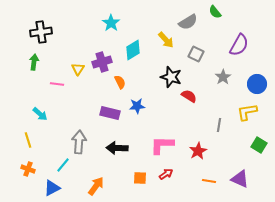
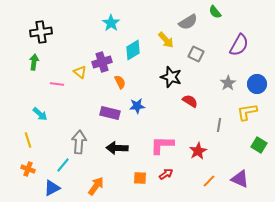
yellow triangle: moved 2 px right, 3 px down; rotated 24 degrees counterclockwise
gray star: moved 5 px right, 6 px down
red semicircle: moved 1 px right, 5 px down
orange line: rotated 56 degrees counterclockwise
